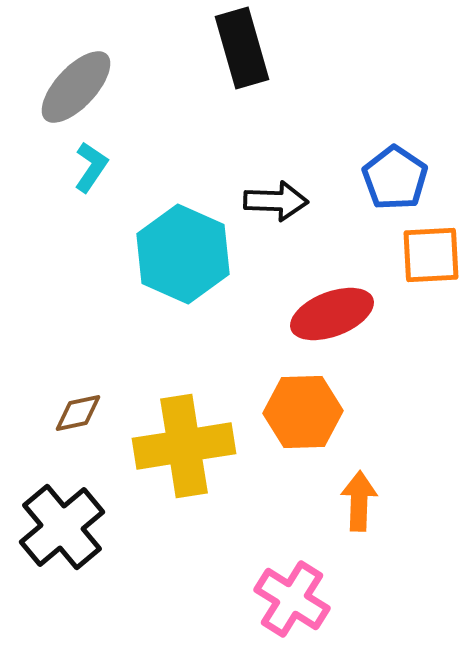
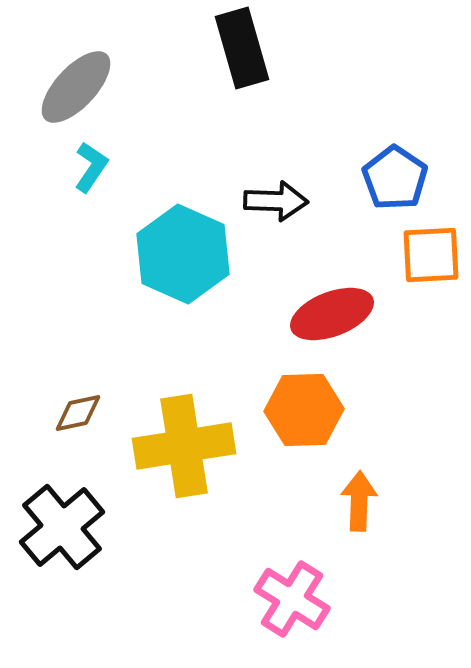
orange hexagon: moved 1 px right, 2 px up
